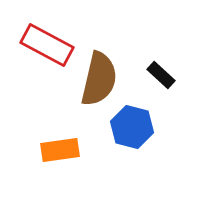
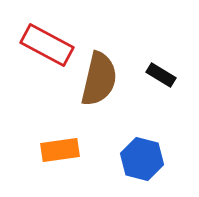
black rectangle: rotated 12 degrees counterclockwise
blue hexagon: moved 10 px right, 32 px down
